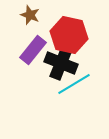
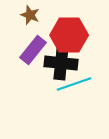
red hexagon: rotated 12 degrees counterclockwise
black cross: rotated 16 degrees counterclockwise
cyan line: rotated 12 degrees clockwise
